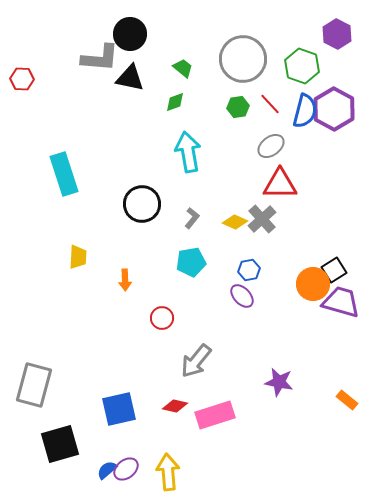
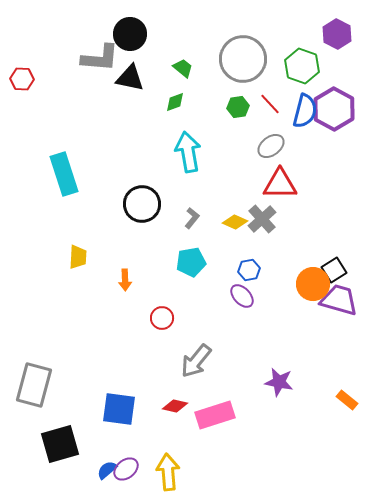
purple trapezoid at (341, 302): moved 2 px left, 2 px up
blue square at (119, 409): rotated 21 degrees clockwise
